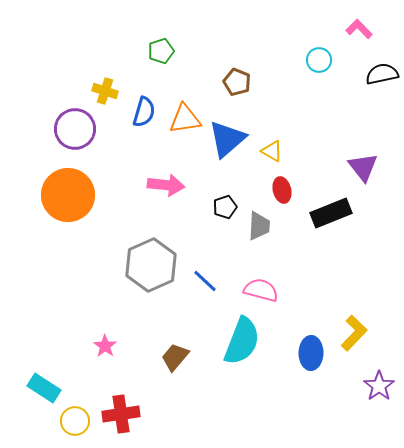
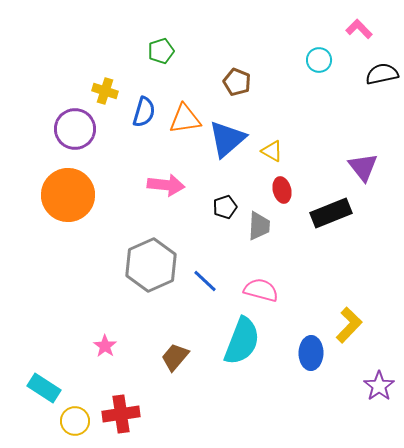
yellow L-shape: moved 5 px left, 8 px up
